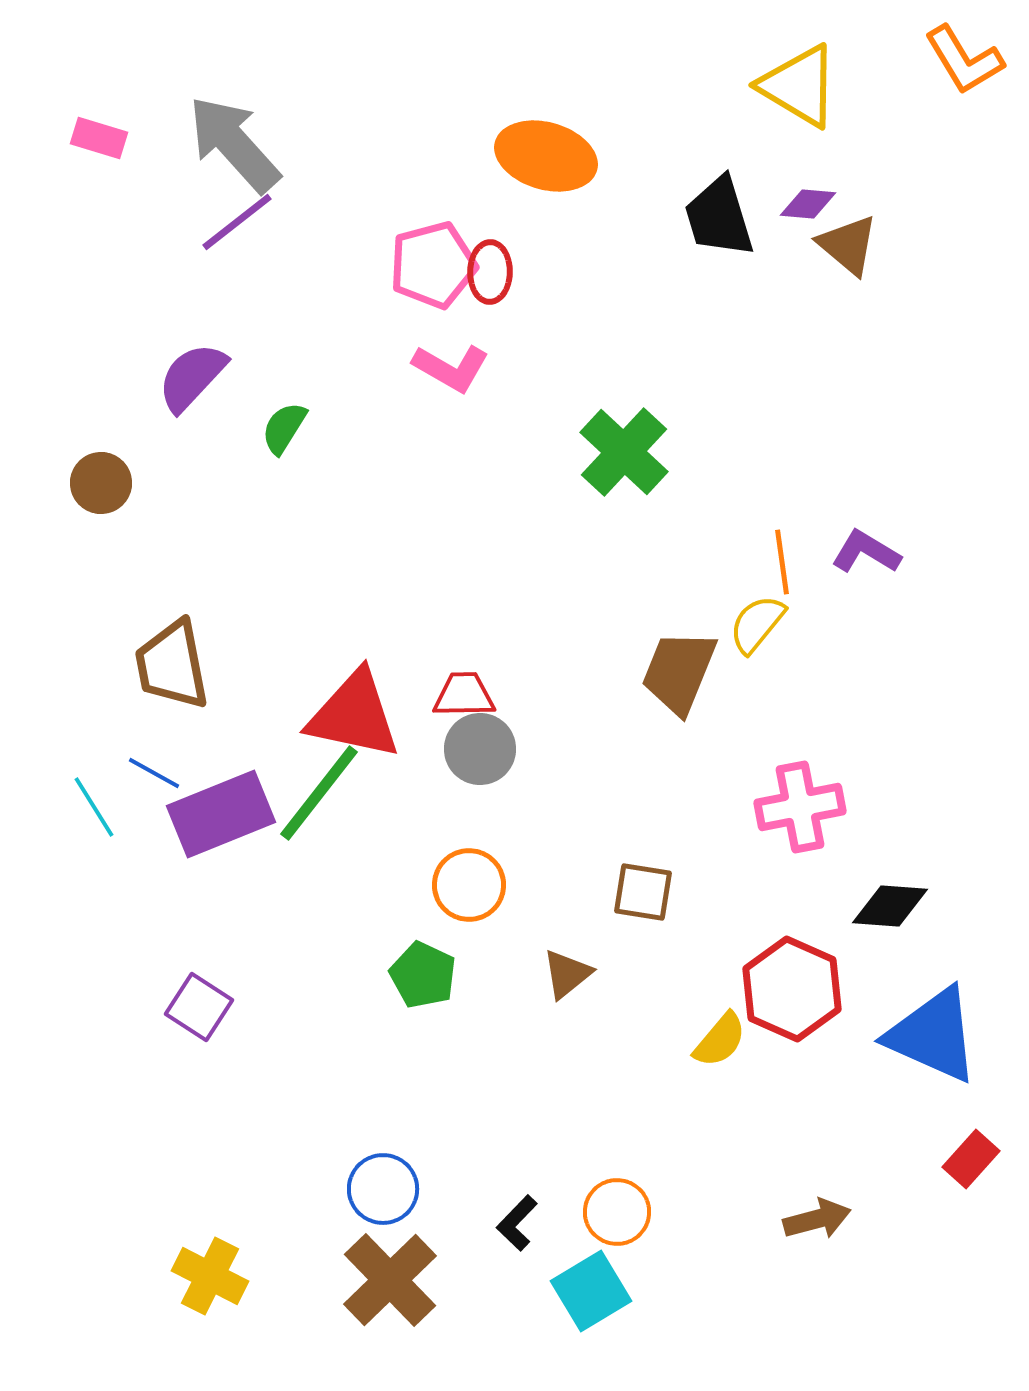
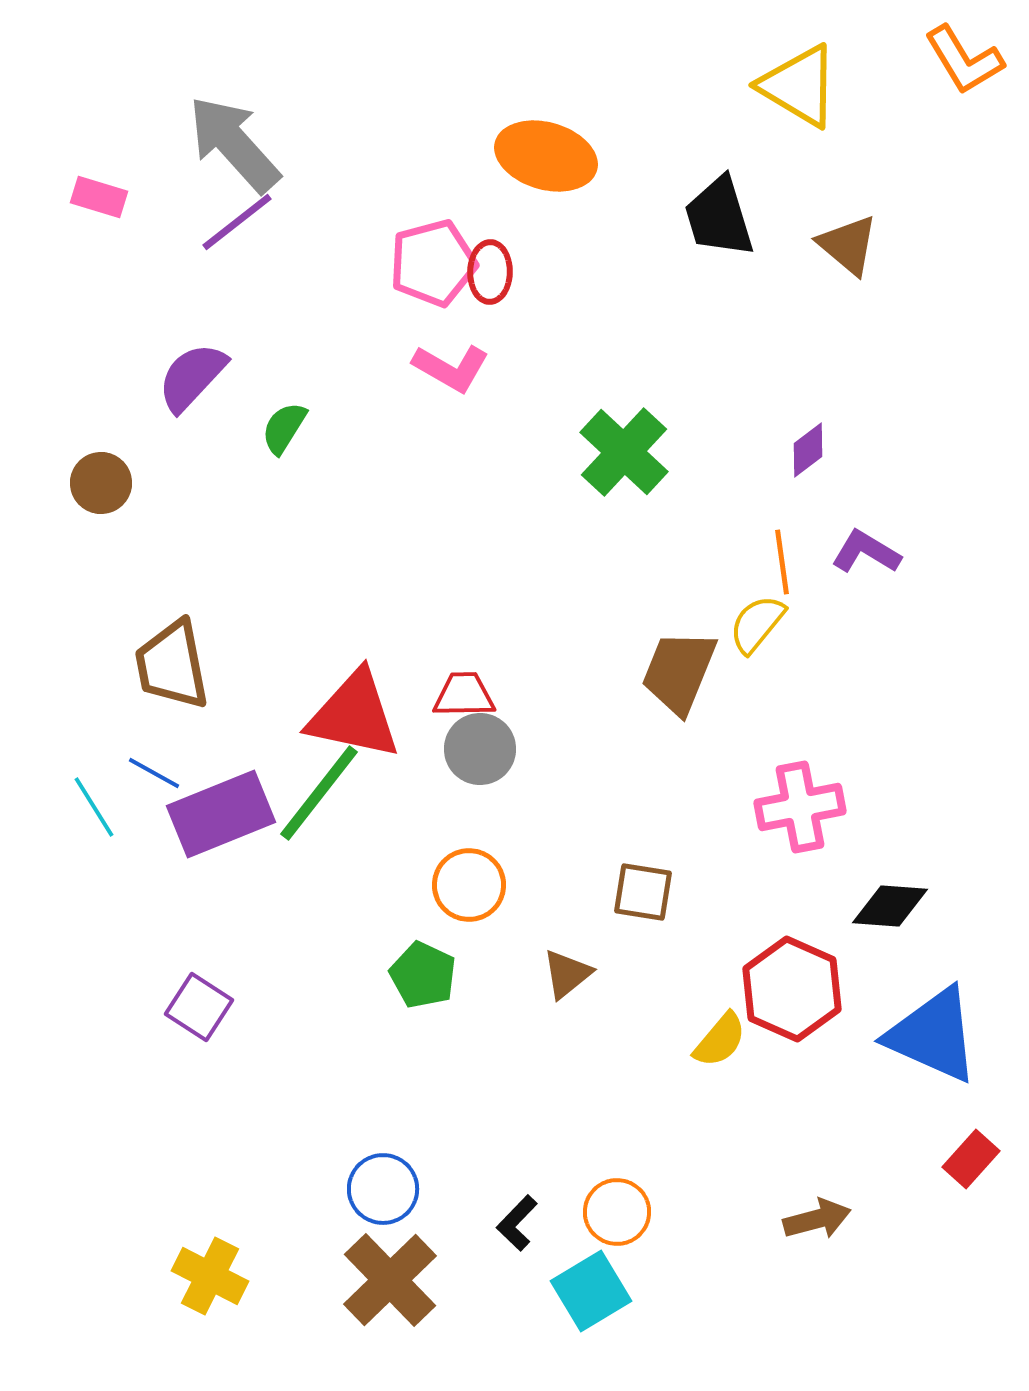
pink rectangle at (99, 138): moved 59 px down
purple diamond at (808, 204): moved 246 px down; rotated 42 degrees counterclockwise
pink pentagon at (433, 265): moved 2 px up
